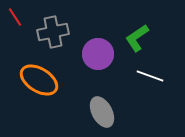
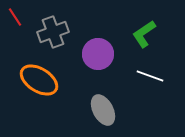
gray cross: rotated 8 degrees counterclockwise
green L-shape: moved 7 px right, 4 px up
gray ellipse: moved 1 px right, 2 px up
